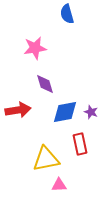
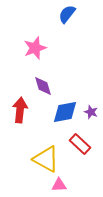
blue semicircle: rotated 54 degrees clockwise
pink star: rotated 10 degrees counterclockwise
purple diamond: moved 2 px left, 2 px down
red arrow: moved 2 px right; rotated 75 degrees counterclockwise
red rectangle: rotated 35 degrees counterclockwise
yellow triangle: rotated 40 degrees clockwise
